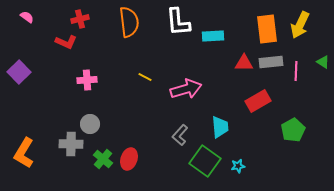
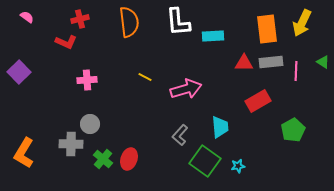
yellow arrow: moved 2 px right, 2 px up
